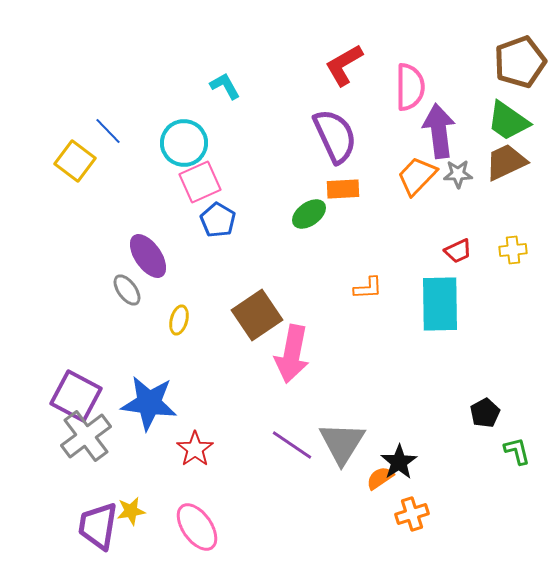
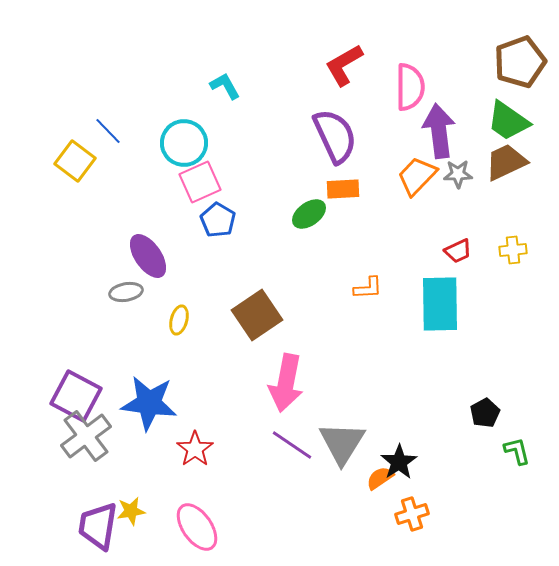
gray ellipse: moved 1 px left, 2 px down; rotated 64 degrees counterclockwise
pink arrow: moved 6 px left, 29 px down
